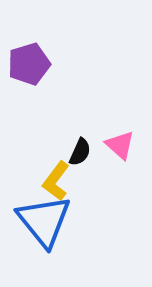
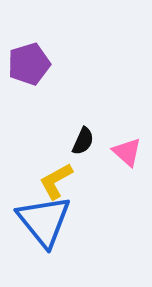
pink triangle: moved 7 px right, 7 px down
black semicircle: moved 3 px right, 11 px up
yellow L-shape: rotated 24 degrees clockwise
